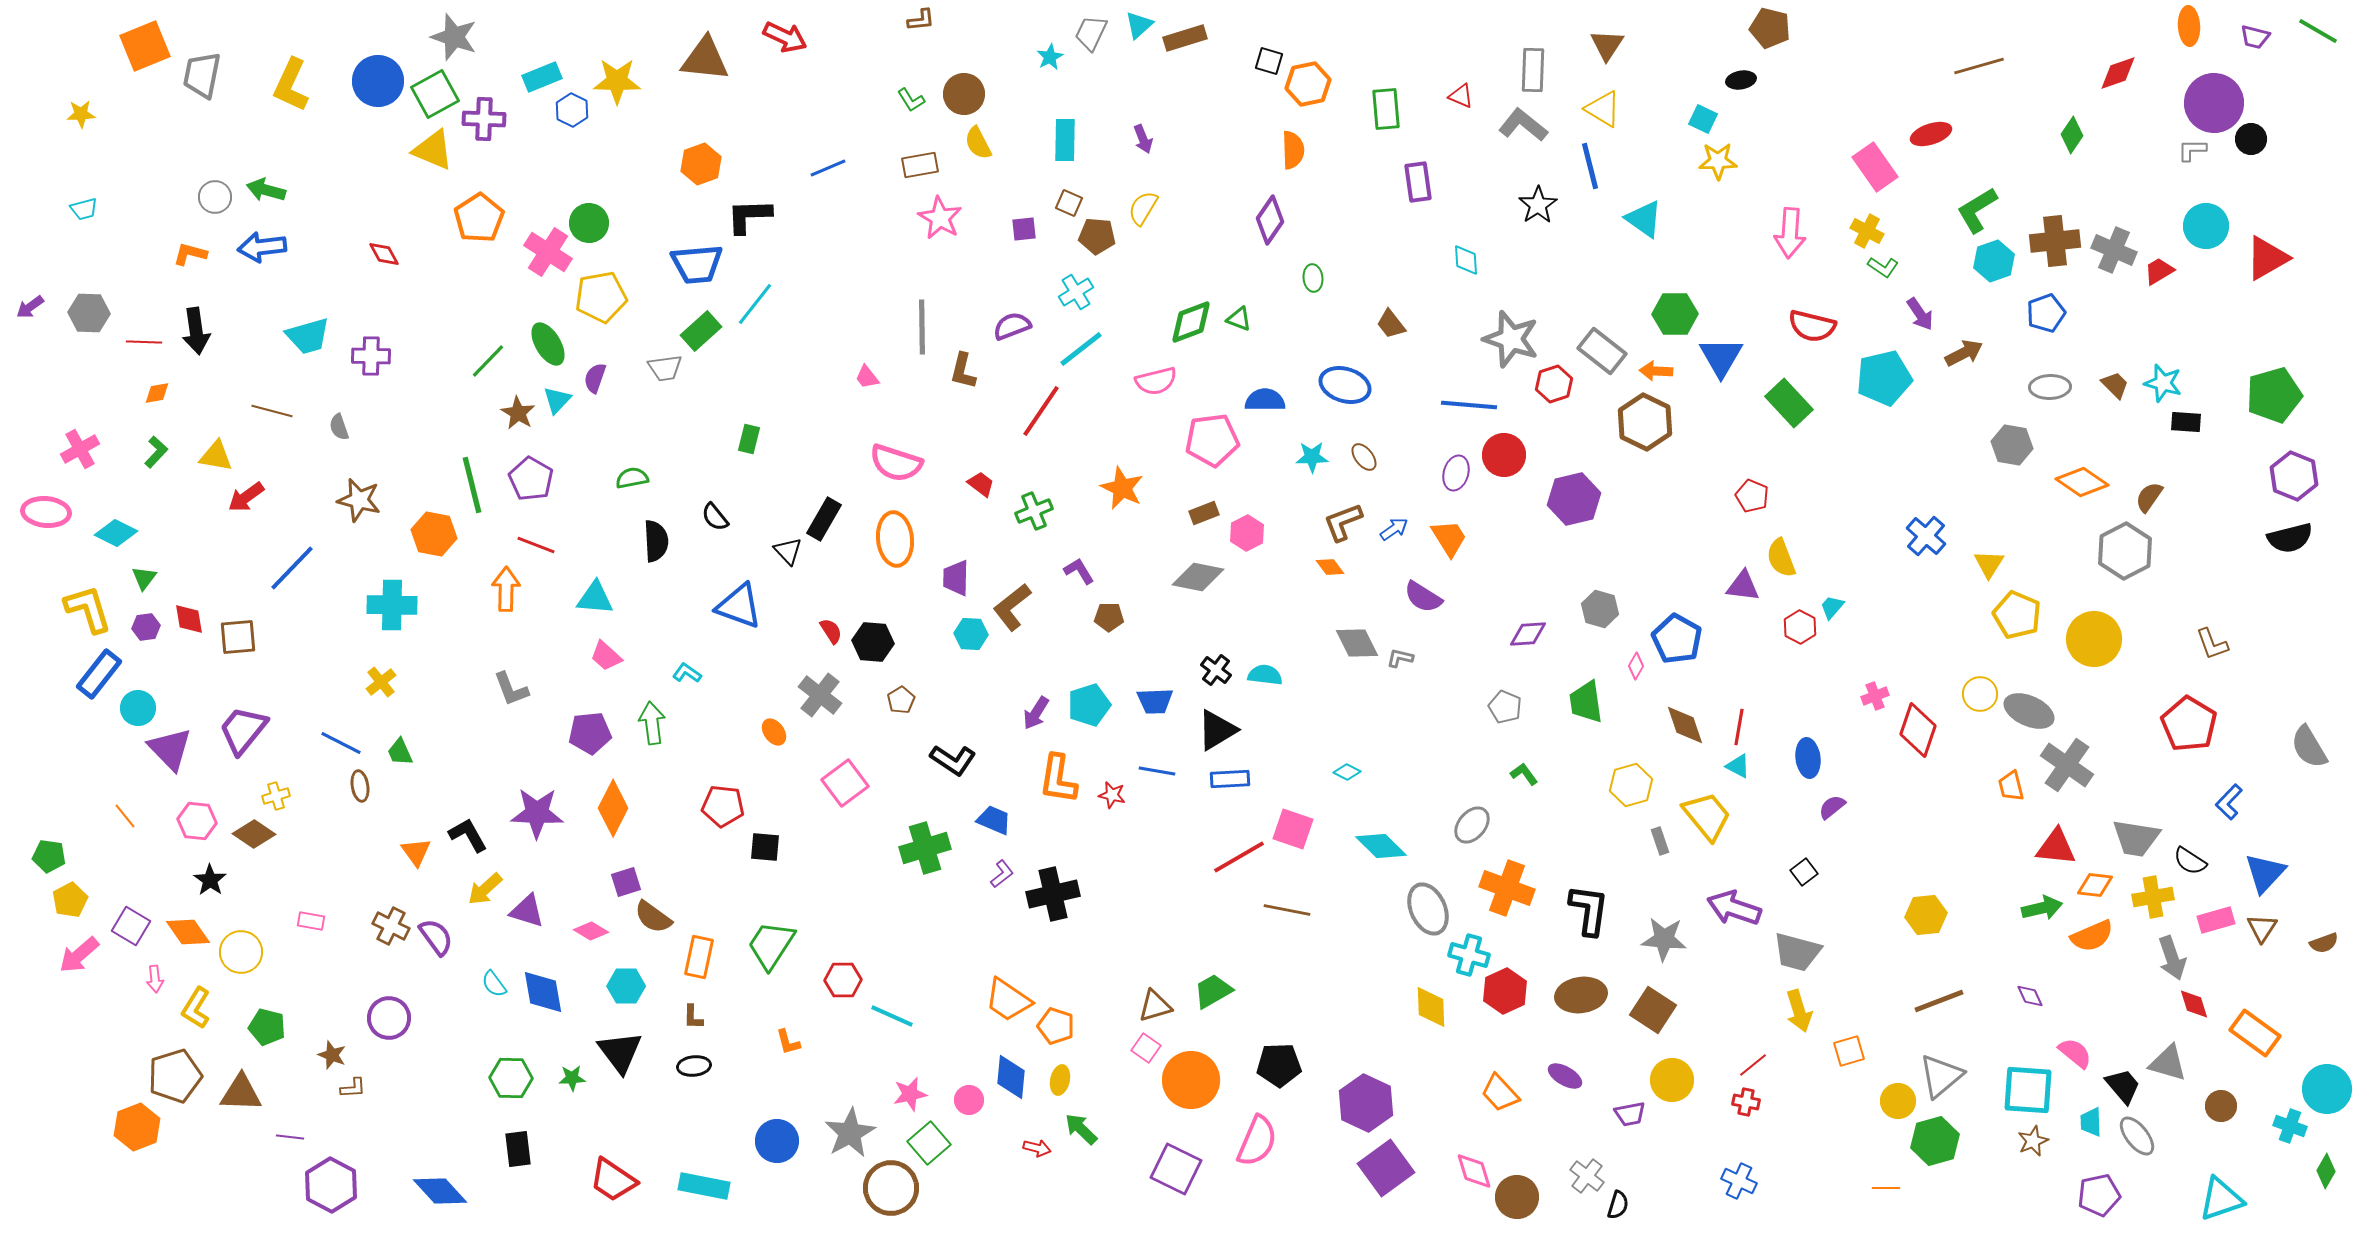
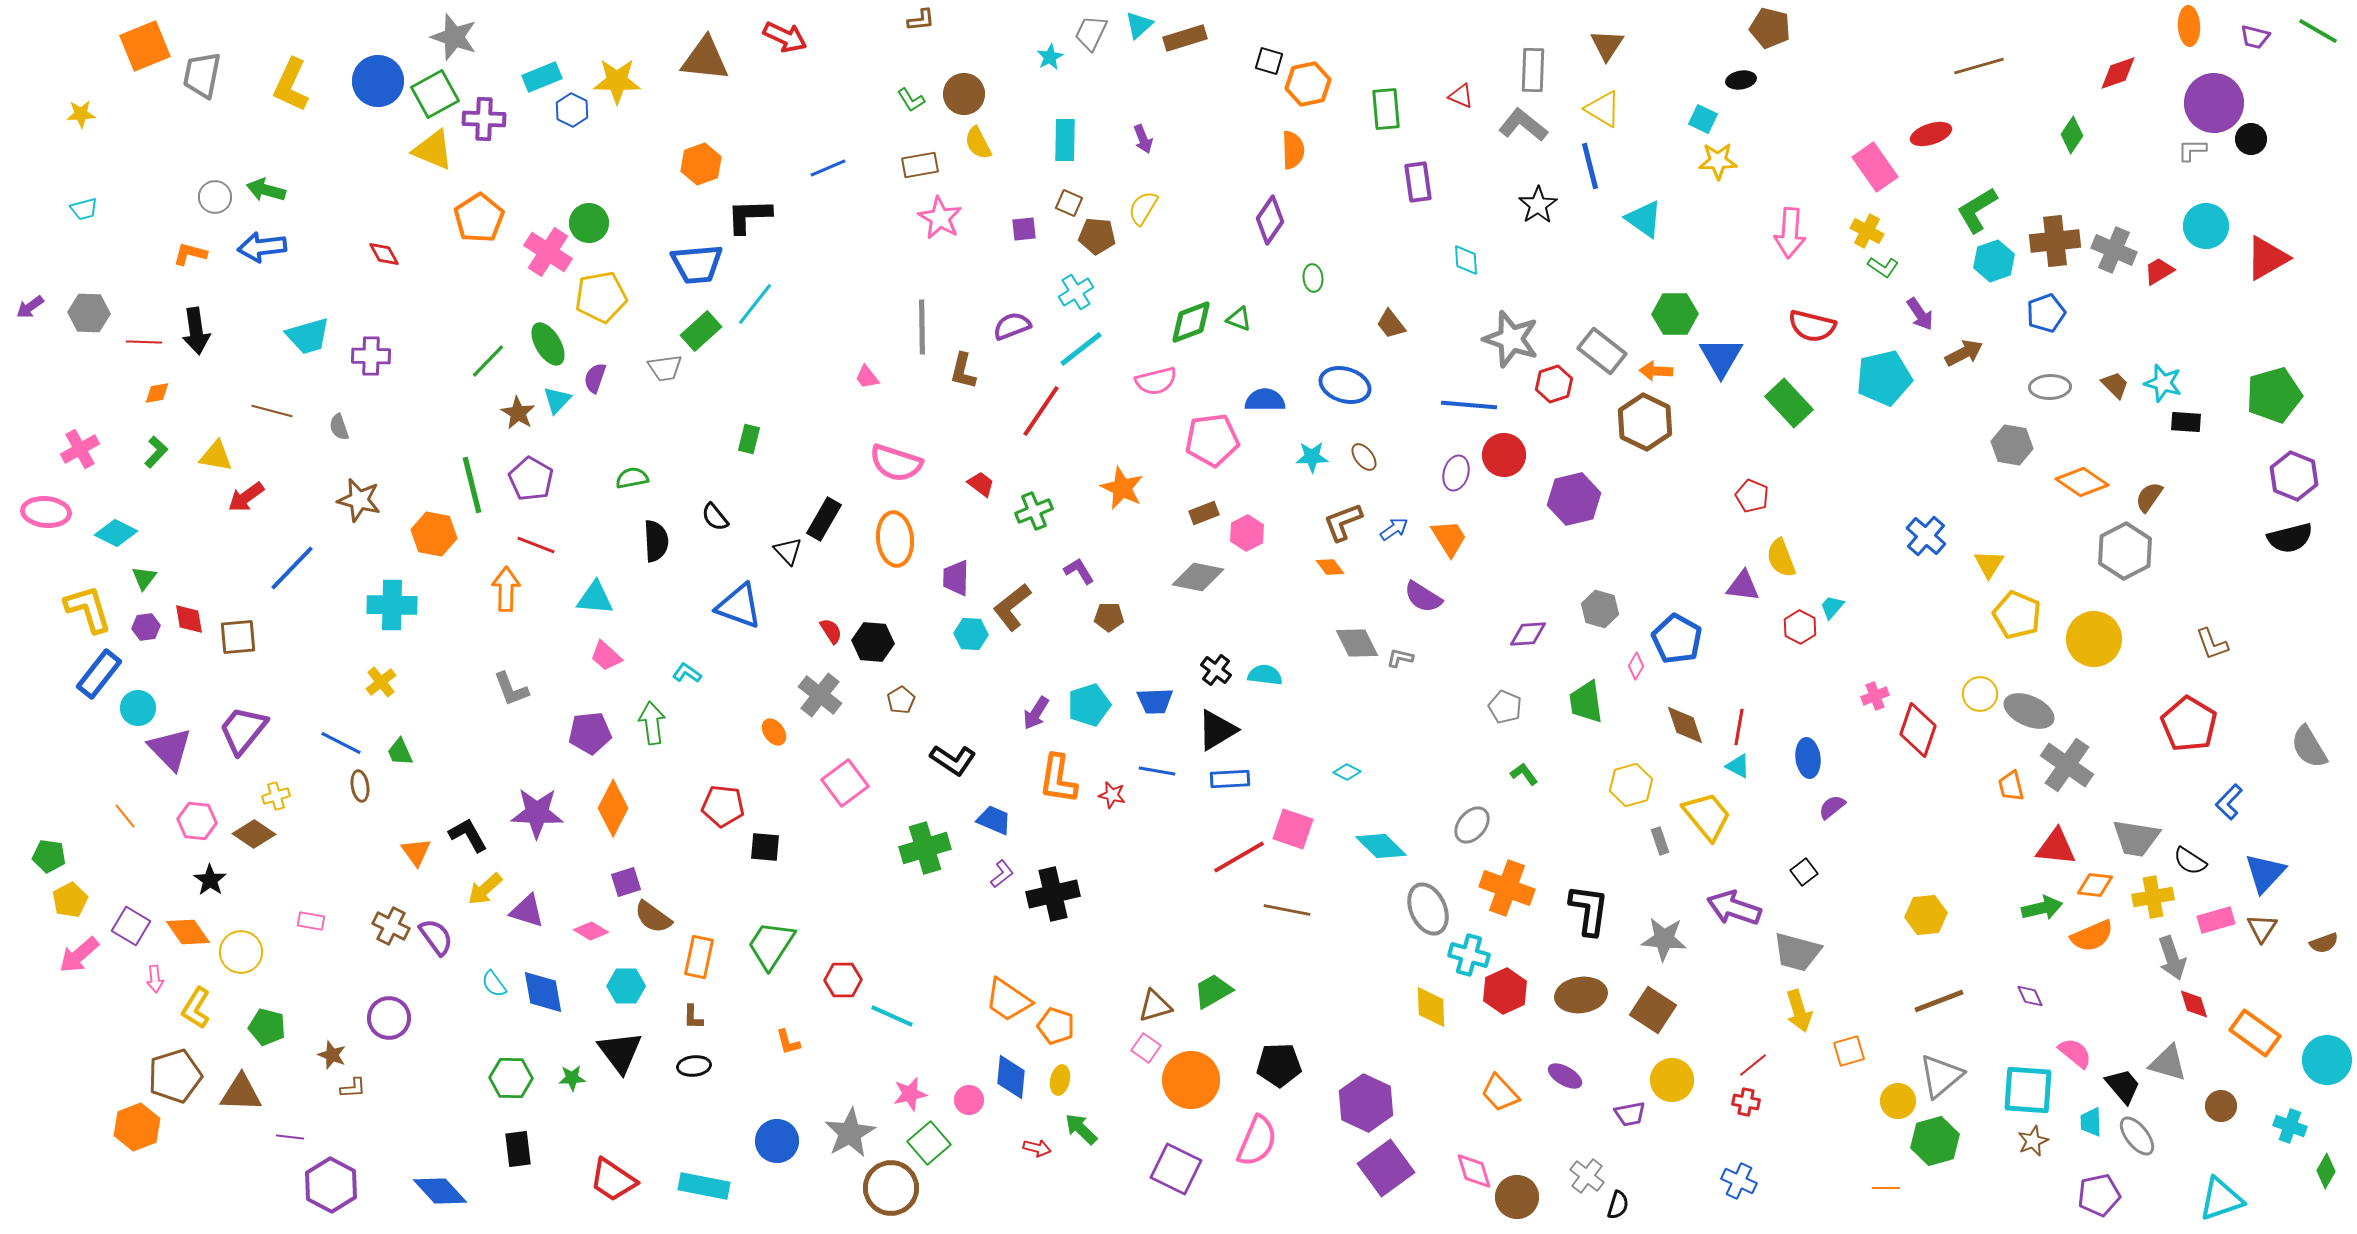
cyan circle at (2327, 1089): moved 29 px up
